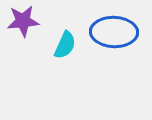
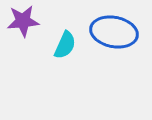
blue ellipse: rotated 9 degrees clockwise
